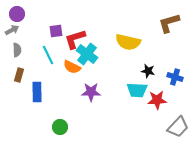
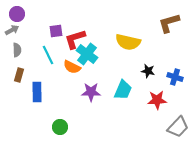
cyan trapezoid: moved 14 px left; rotated 70 degrees counterclockwise
